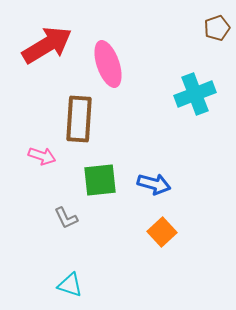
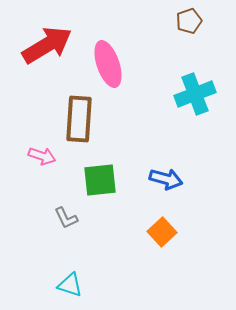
brown pentagon: moved 28 px left, 7 px up
blue arrow: moved 12 px right, 5 px up
